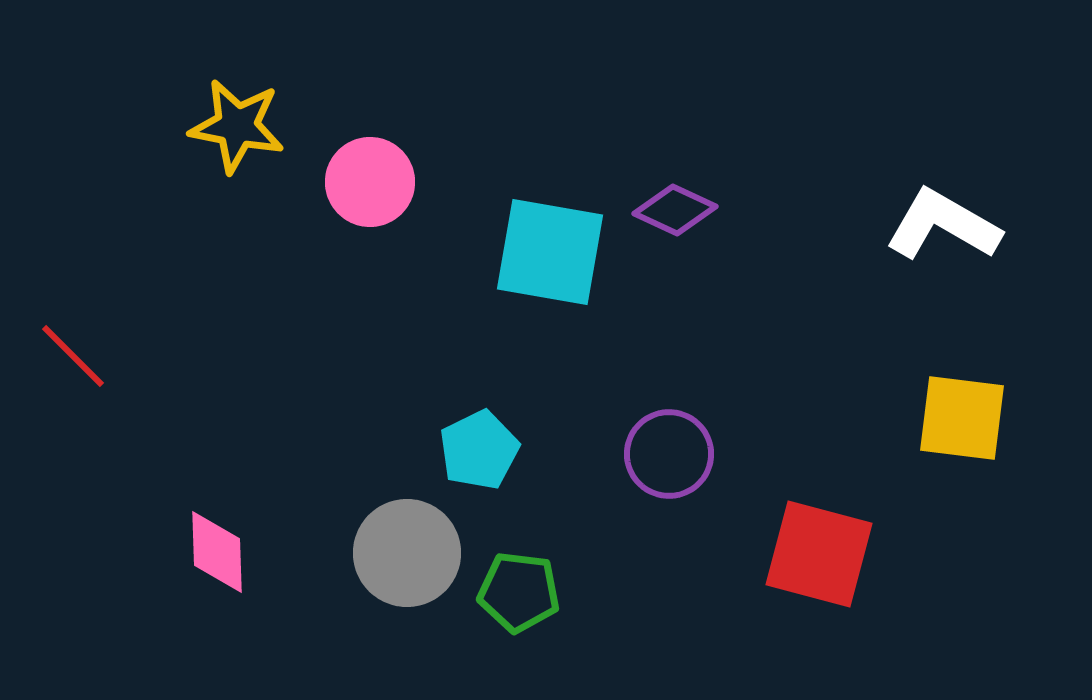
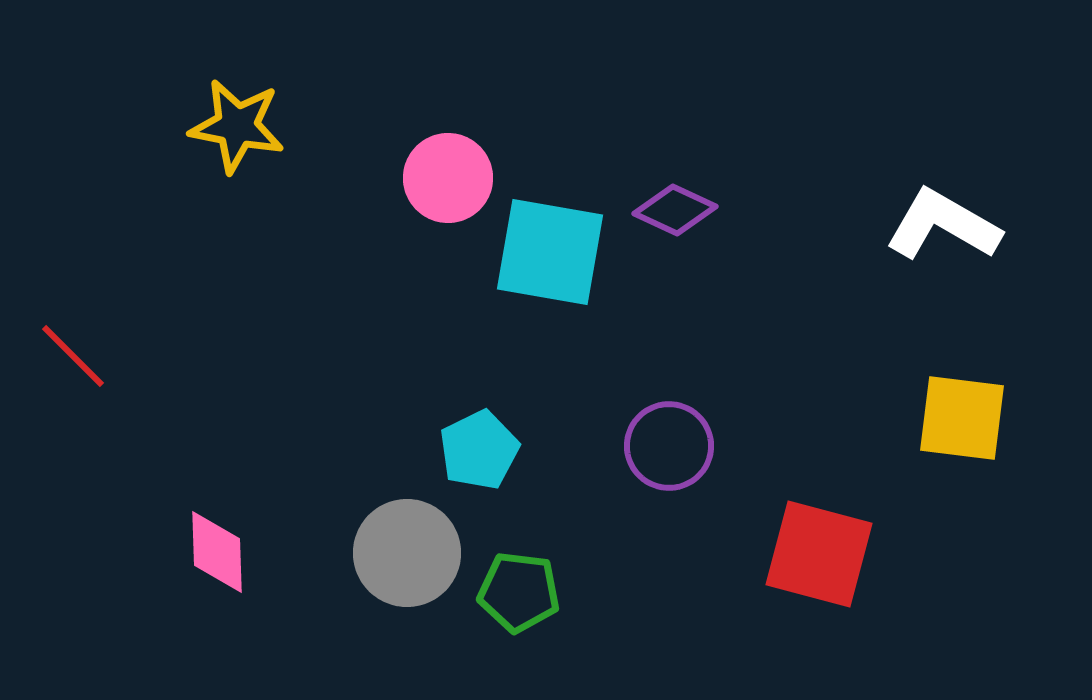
pink circle: moved 78 px right, 4 px up
purple circle: moved 8 px up
